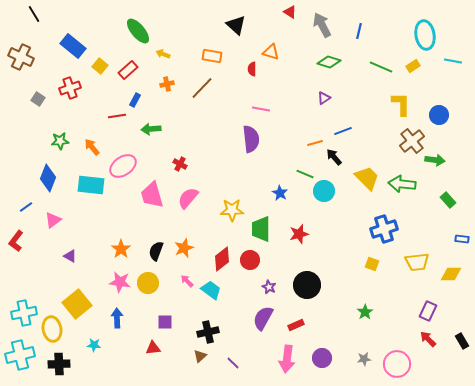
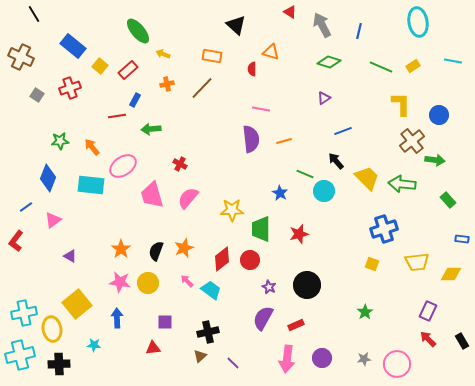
cyan ellipse at (425, 35): moved 7 px left, 13 px up
gray square at (38, 99): moved 1 px left, 4 px up
orange line at (315, 143): moved 31 px left, 2 px up
black arrow at (334, 157): moved 2 px right, 4 px down
